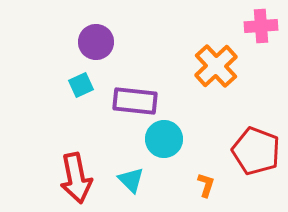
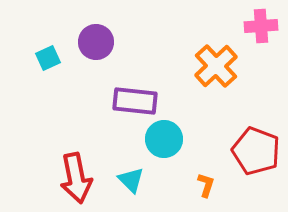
cyan square: moved 33 px left, 27 px up
